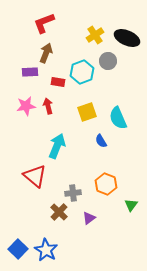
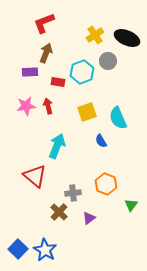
blue star: moved 1 px left
